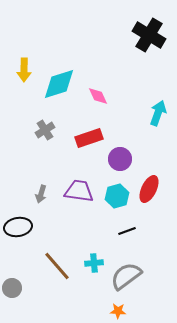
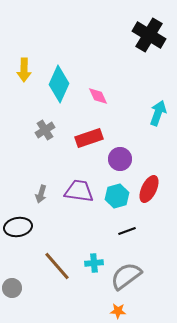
cyan diamond: rotated 48 degrees counterclockwise
